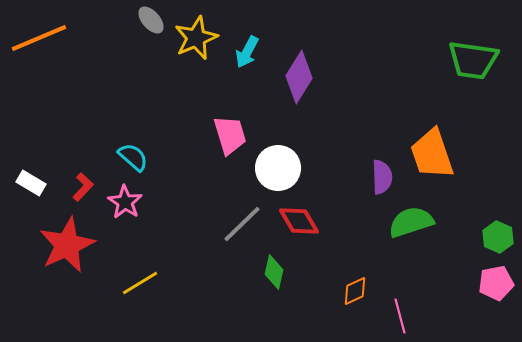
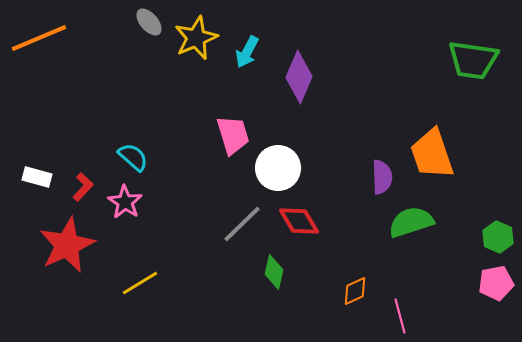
gray ellipse: moved 2 px left, 2 px down
purple diamond: rotated 9 degrees counterclockwise
pink trapezoid: moved 3 px right
white rectangle: moved 6 px right, 6 px up; rotated 16 degrees counterclockwise
